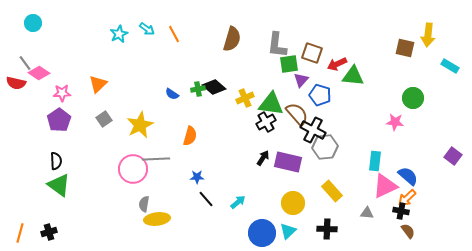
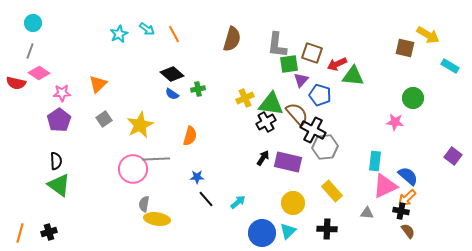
yellow arrow at (428, 35): rotated 65 degrees counterclockwise
gray line at (25, 63): moved 5 px right, 12 px up; rotated 56 degrees clockwise
black diamond at (214, 87): moved 42 px left, 13 px up
yellow ellipse at (157, 219): rotated 15 degrees clockwise
